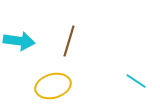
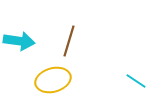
yellow ellipse: moved 6 px up
